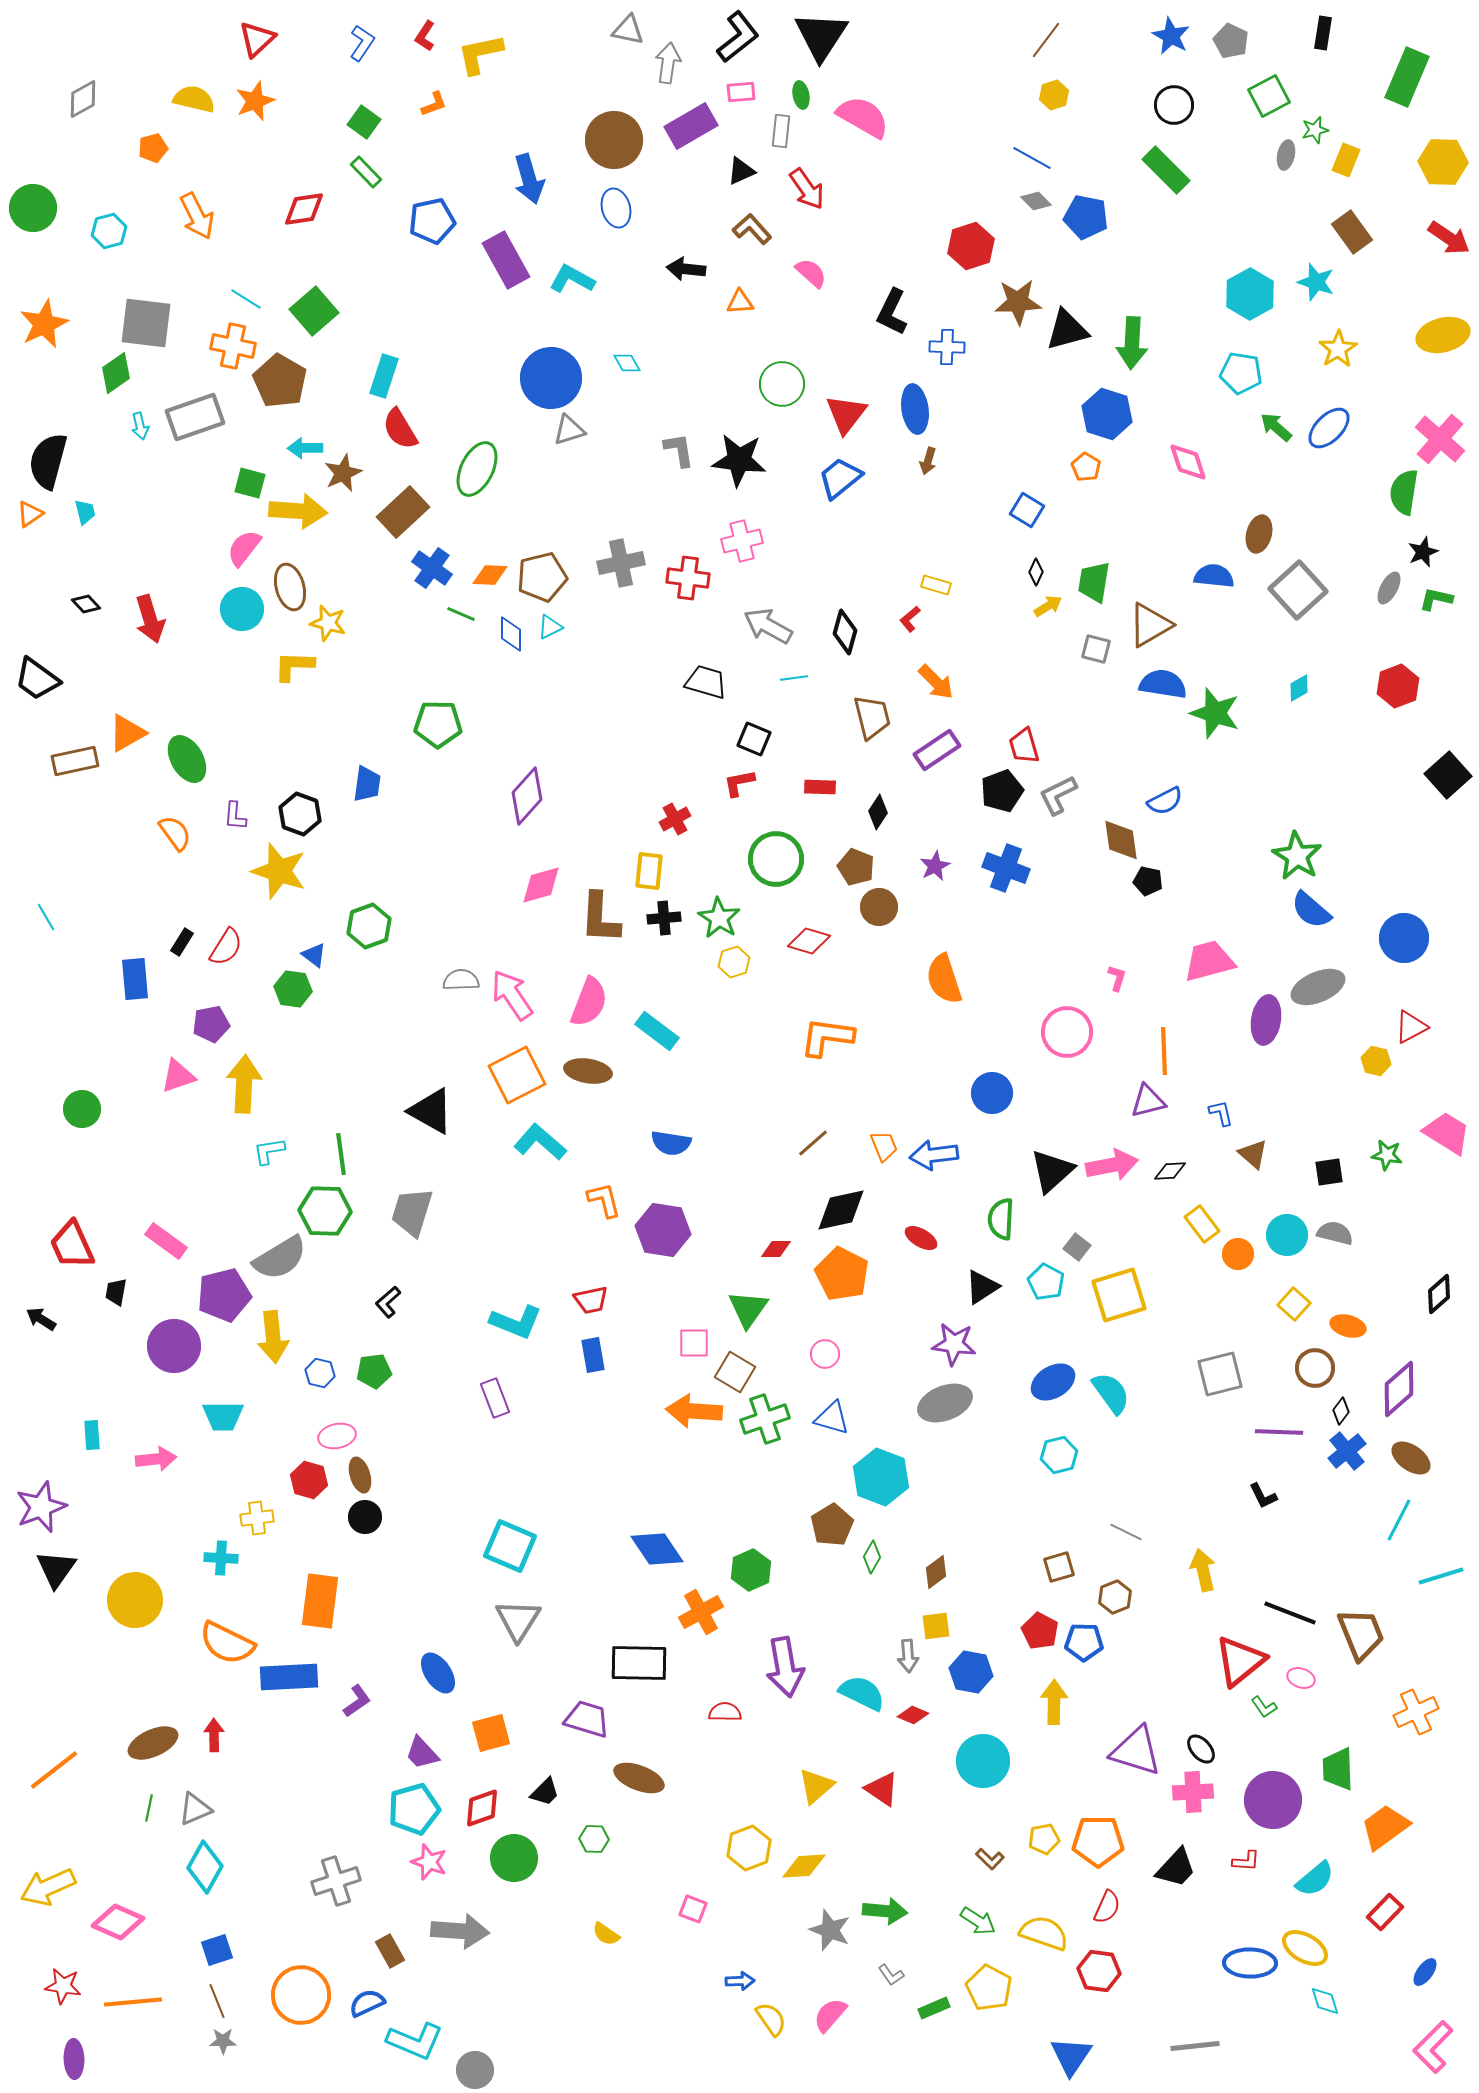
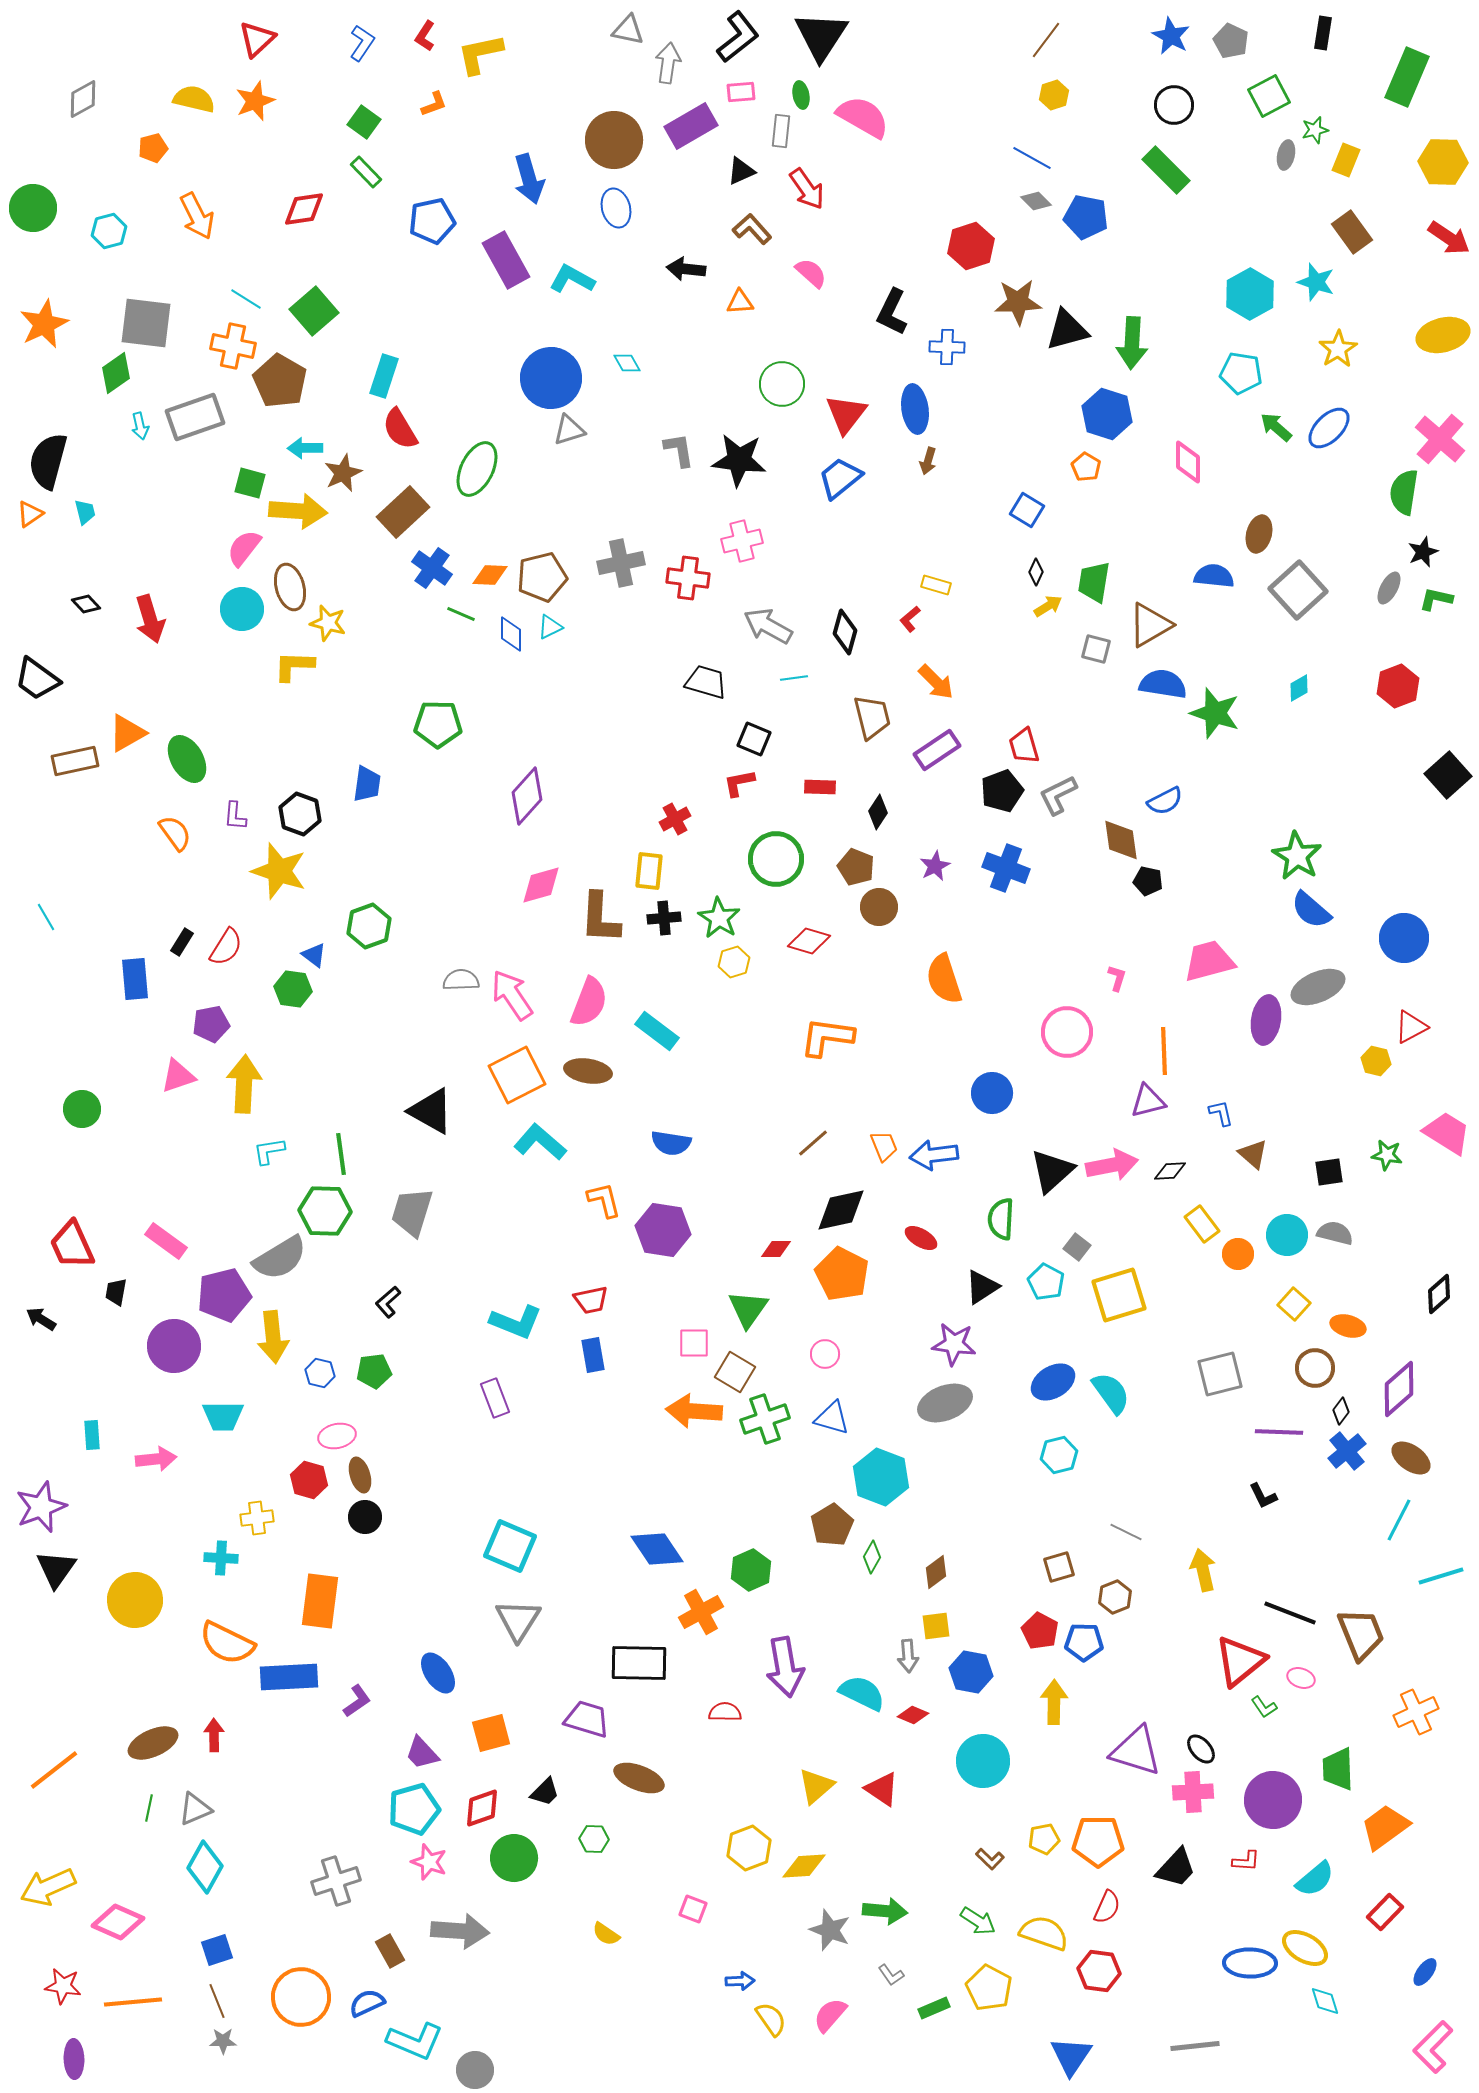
pink diamond at (1188, 462): rotated 18 degrees clockwise
orange circle at (301, 1995): moved 2 px down
